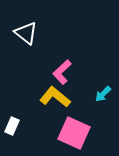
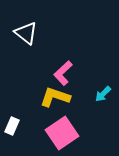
pink L-shape: moved 1 px right, 1 px down
yellow L-shape: rotated 20 degrees counterclockwise
pink square: moved 12 px left; rotated 32 degrees clockwise
